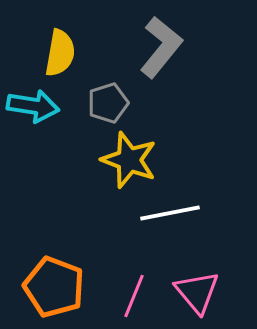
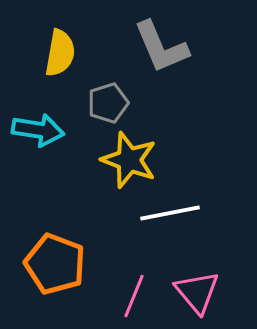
gray L-shape: rotated 118 degrees clockwise
cyan arrow: moved 5 px right, 24 px down
orange pentagon: moved 1 px right, 23 px up
